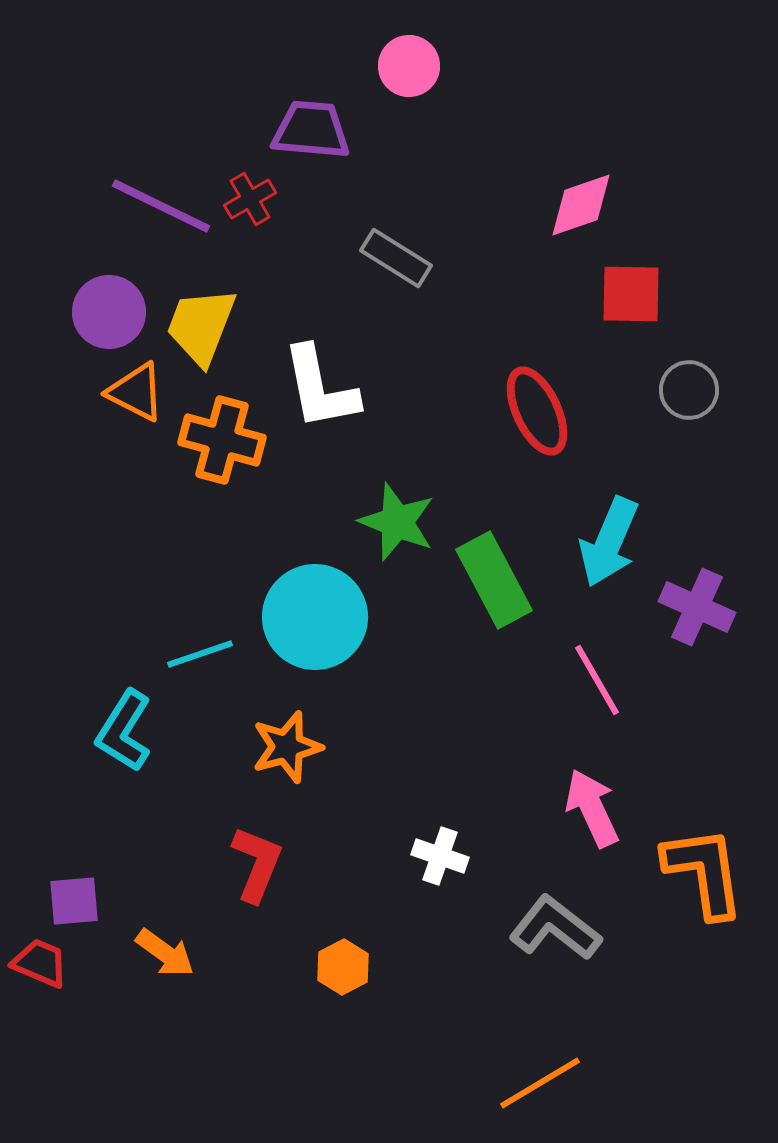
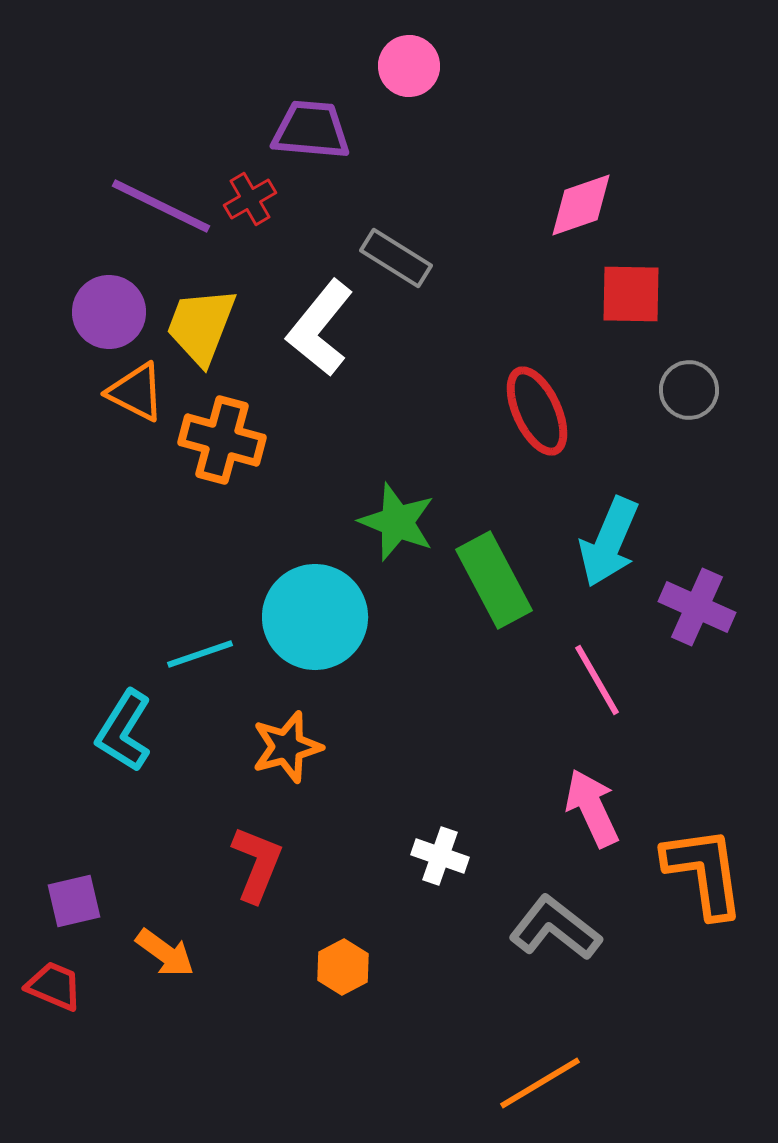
white L-shape: moved 60 px up; rotated 50 degrees clockwise
purple square: rotated 8 degrees counterclockwise
red trapezoid: moved 14 px right, 23 px down
